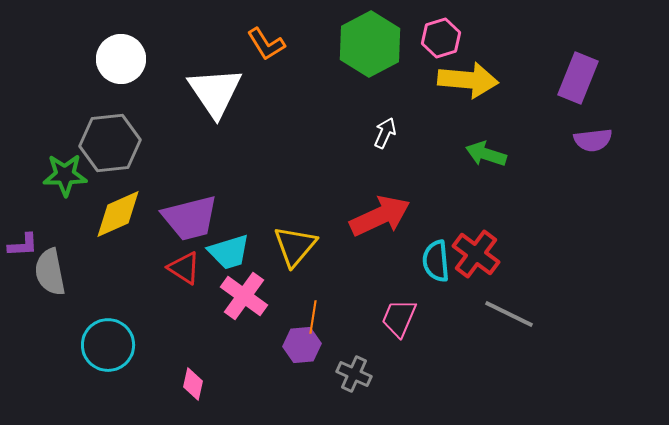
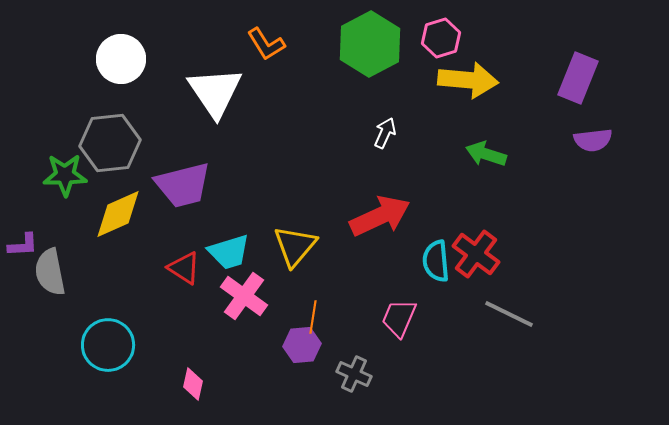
purple trapezoid: moved 7 px left, 33 px up
